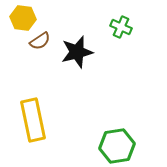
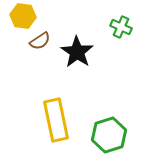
yellow hexagon: moved 2 px up
black star: rotated 24 degrees counterclockwise
yellow rectangle: moved 23 px right
green hexagon: moved 8 px left, 11 px up; rotated 8 degrees counterclockwise
